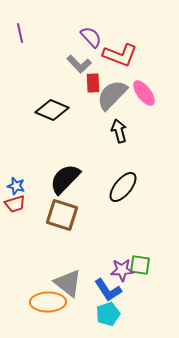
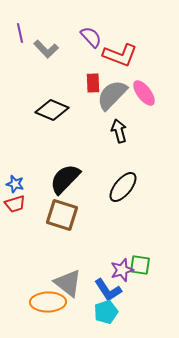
gray L-shape: moved 33 px left, 15 px up
blue star: moved 1 px left, 2 px up
purple star: rotated 15 degrees counterclockwise
cyan pentagon: moved 2 px left, 2 px up
